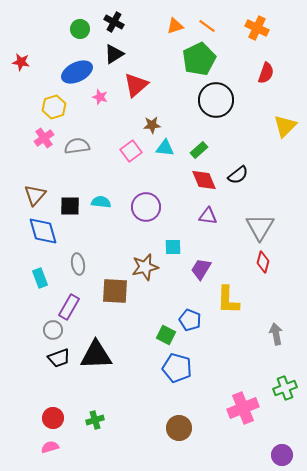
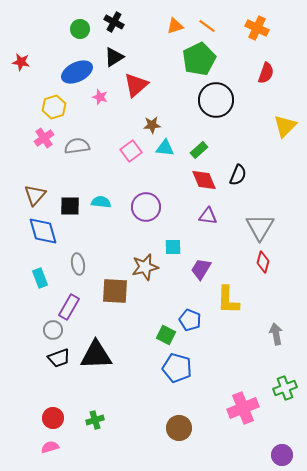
black triangle at (114, 54): moved 3 px down
black semicircle at (238, 175): rotated 30 degrees counterclockwise
